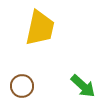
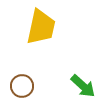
yellow trapezoid: moved 1 px right, 1 px up
